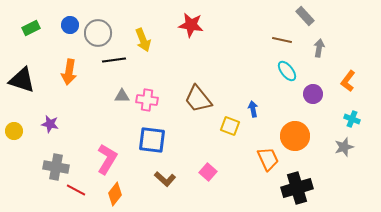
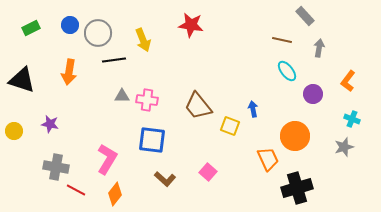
brown trapezoid: moved 7 px down
